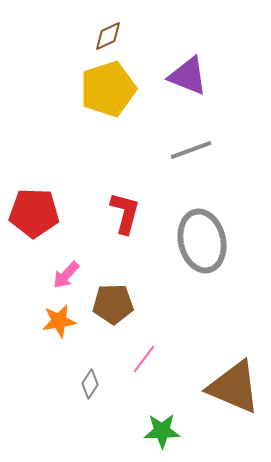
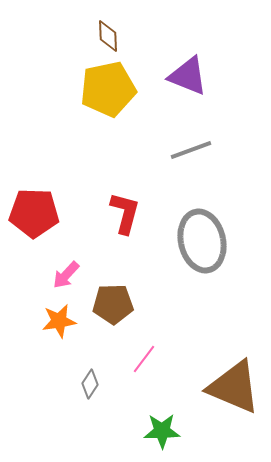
brown diamond: rotated 68 degrees counterclockwise
yellow pentagon: rotated 6 degrees clockwise
